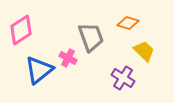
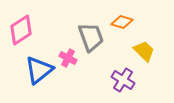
orange diamond: moved 6 px left, 1 px up
purple cross: moved 2 px down
